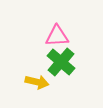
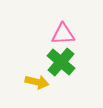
pink triangle: moved 6 px right, 2 px up
